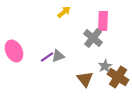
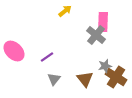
yellow arrow: moved 1 px right, 1 px up
pink rectangle: moved 1 px down
gray cross: moved 3 px right, 3 px up
pink ellipse: rotated 20 degrees counterclockwise
gray triangle: moved 4 px left, 23 px down; rotated 32 degrees counterclockwise
gray star: rotated 16 degrees clockwise
brown cross: moved 2 px left
